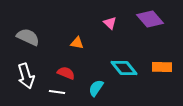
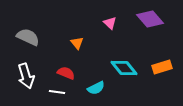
orange triangle: rotated 40 degrees clockwise
orange rectangle: rotated 18 degrees counterclockwise
cyan semicircle: rotated 150 degrees counterclockwise
